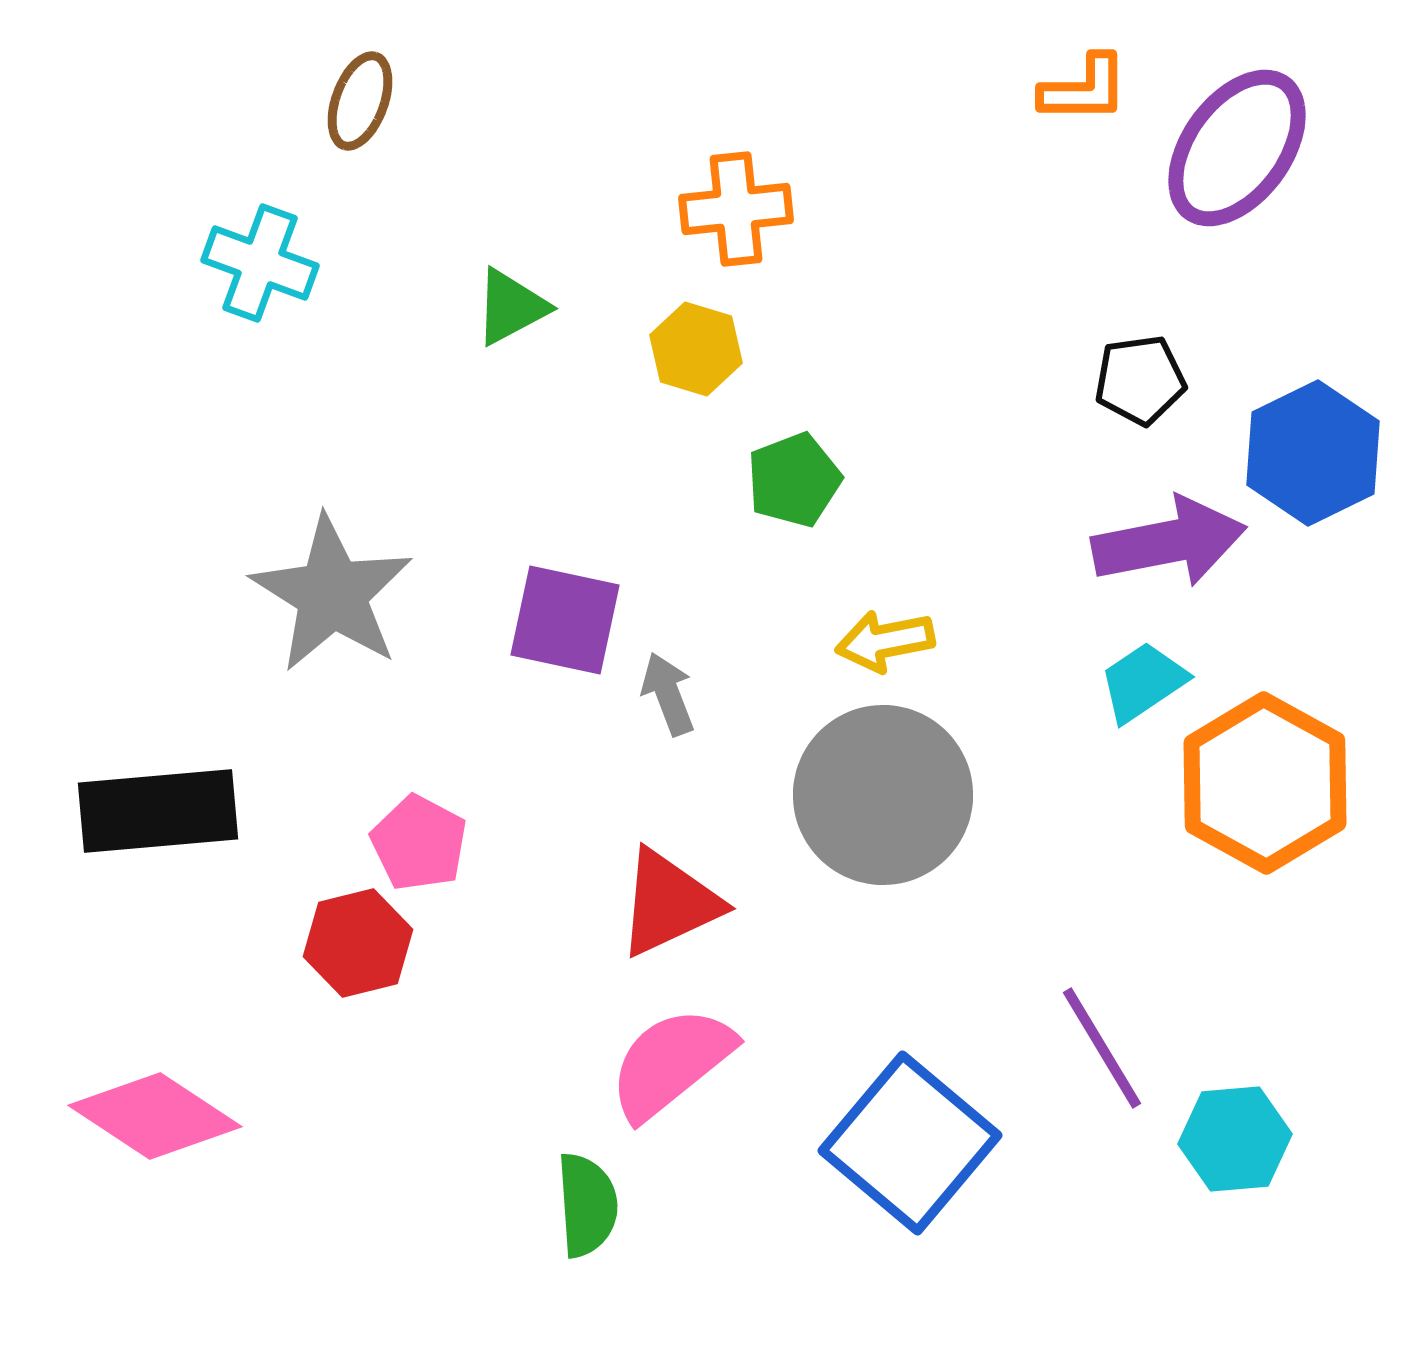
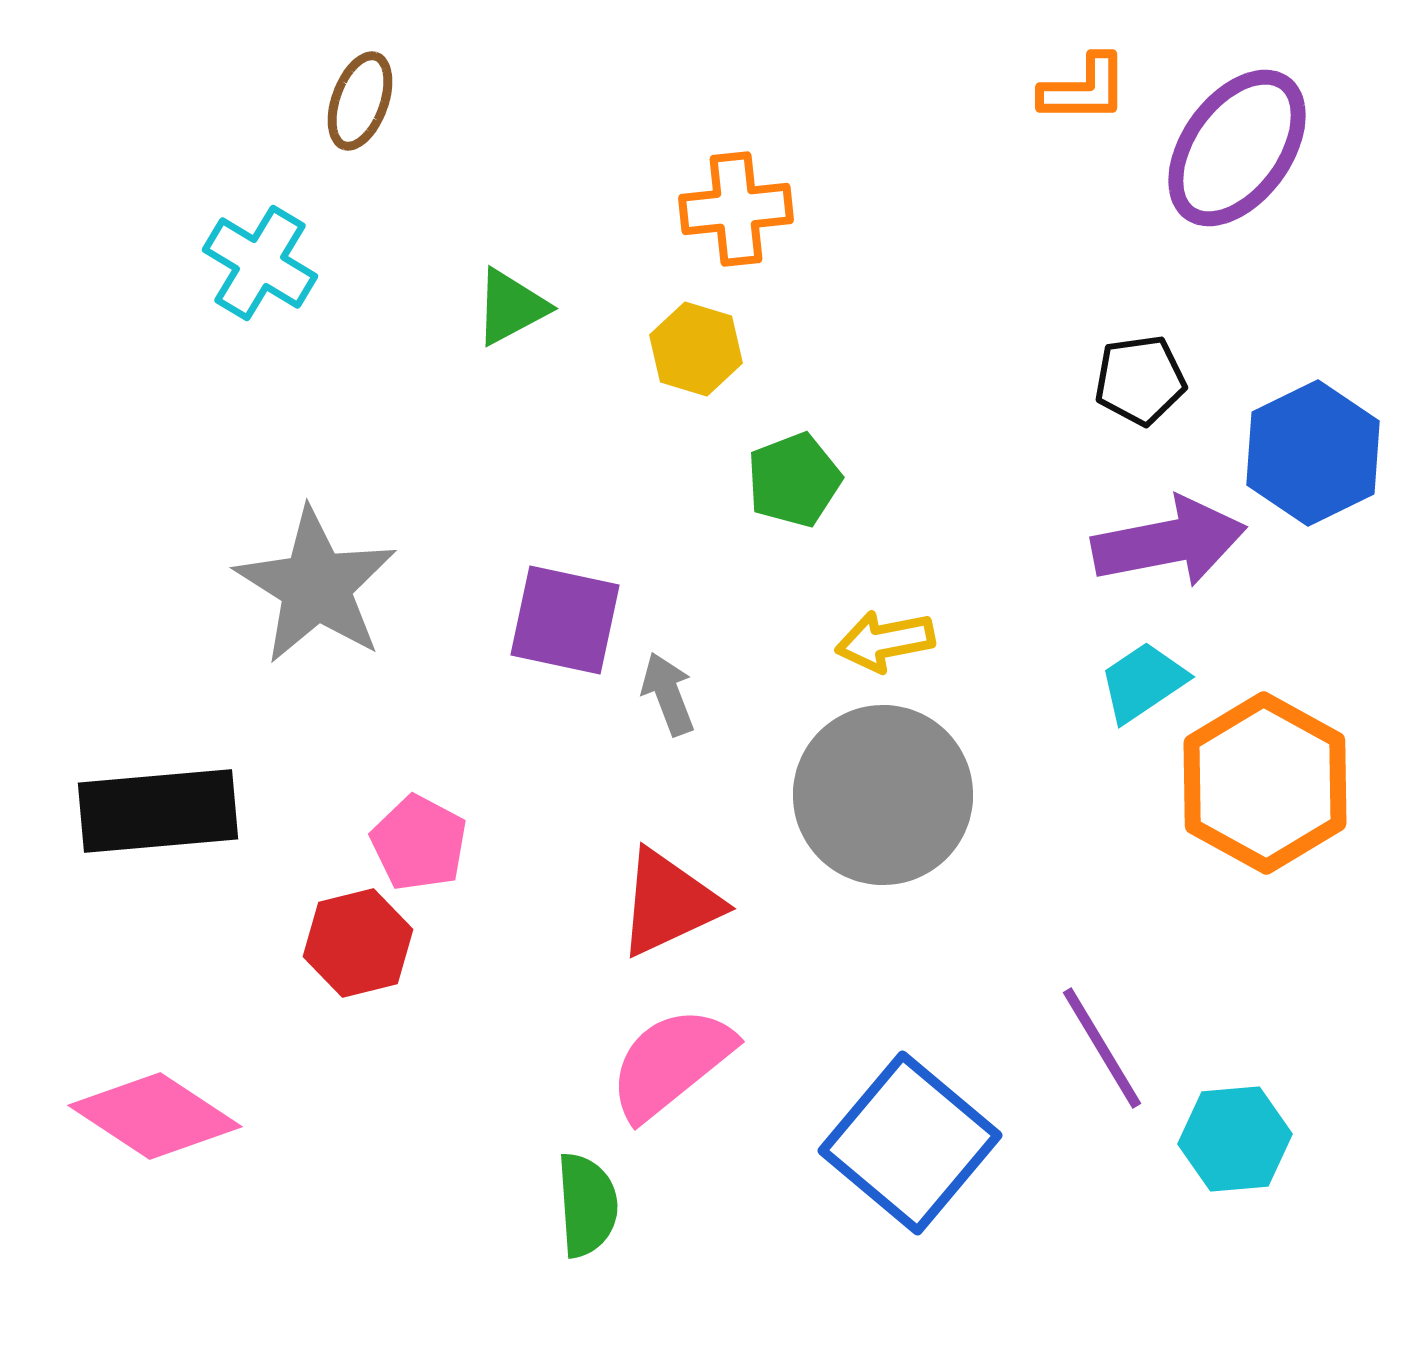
cyan cross: rotated 11 degrees clockwise
gray star: moved 16 px left, 8 px up
